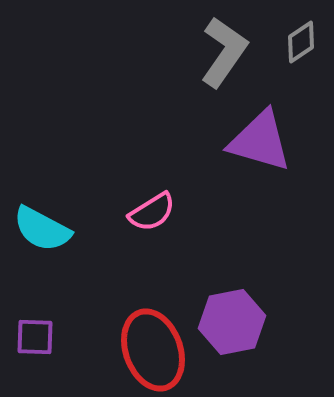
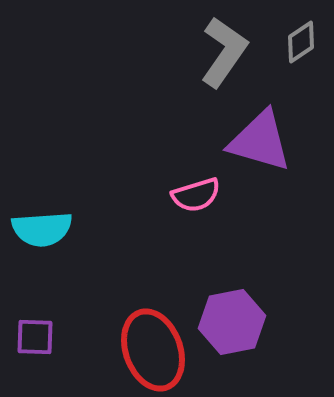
pink semicircle: moved 44 px right, 17 px up; rotated 15 degrees clockwise
cyan semicircle: rotated 32 degrees counterclockwise
